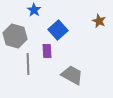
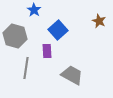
gray line: moved 2 px left, 4 px down; rotated 10 degrees clockwise
